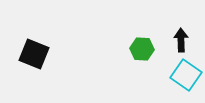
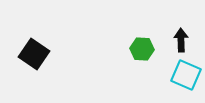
black square: rotated 12 degrees clockwise
cyan square: rotated 12 degrees counterclockwise
